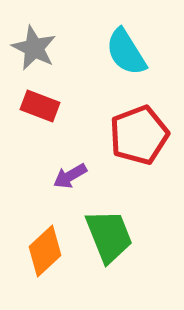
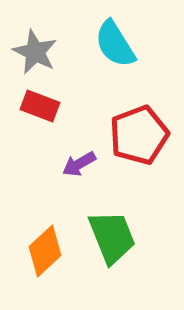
gray star: moved 1 px right, 4 px down
cyan semicircle: moved 11 px left, 8 px up
purple arrow: moved 9 px right, 12 px up
green trapezoid: moved 3 px right, 1 px down
